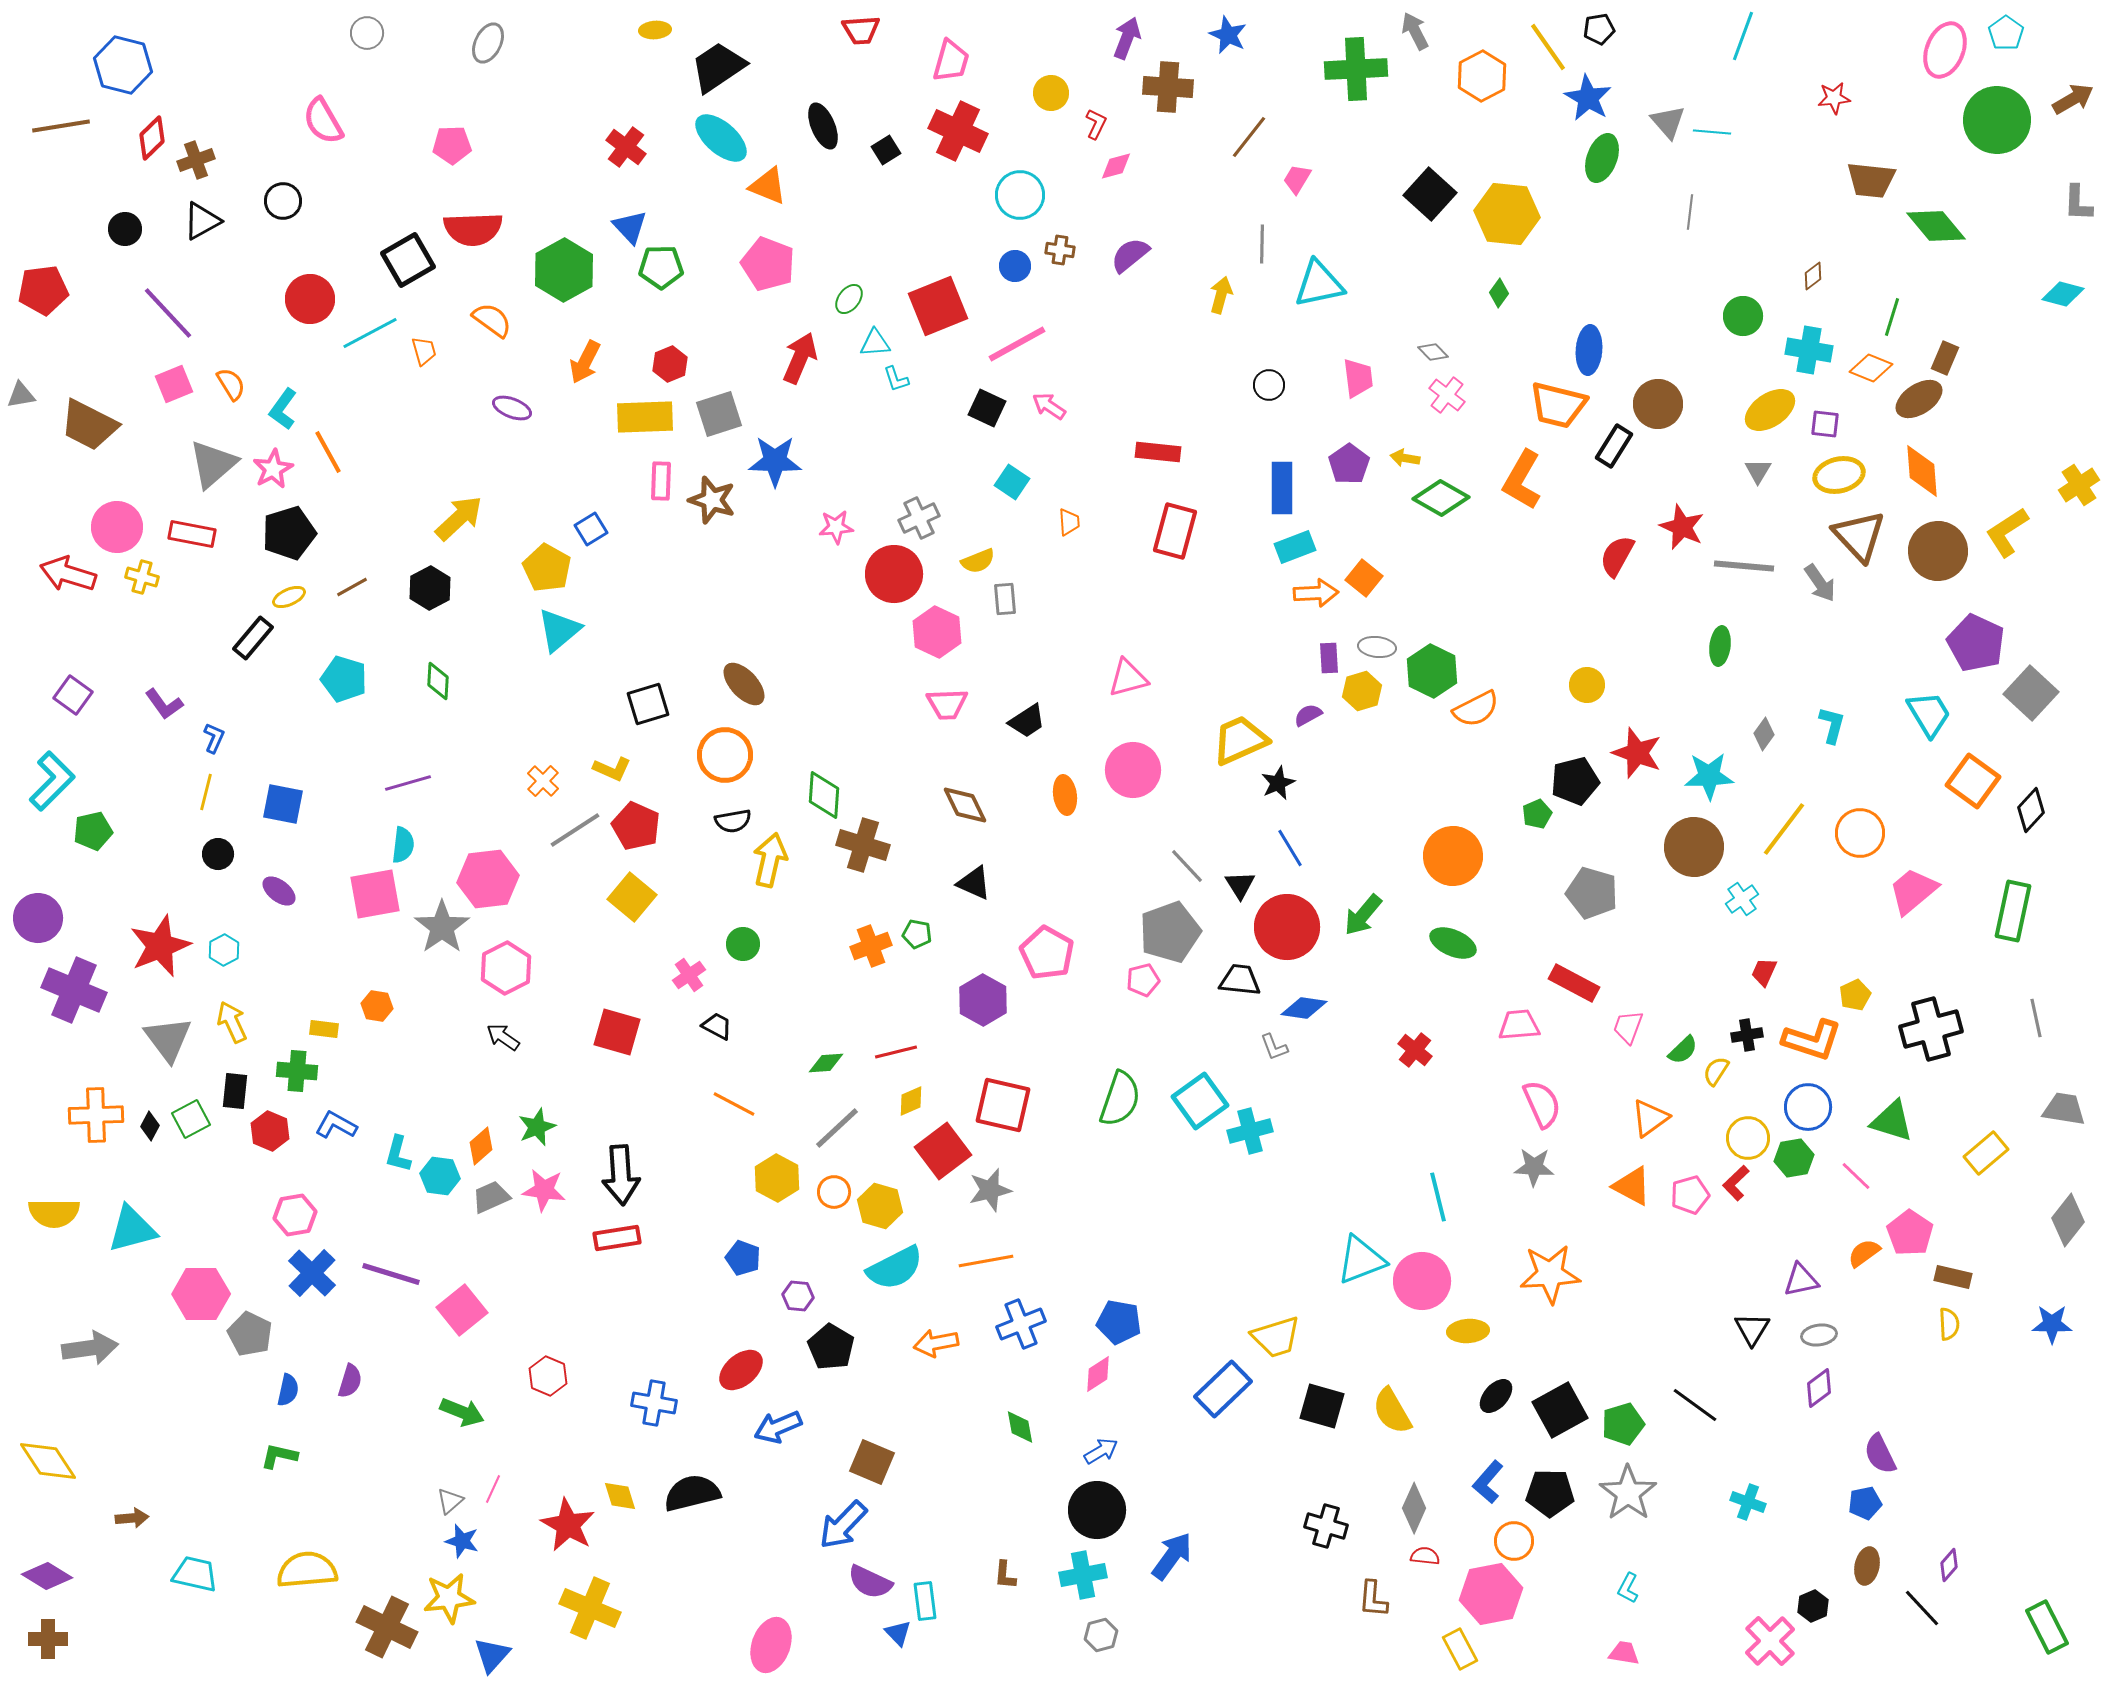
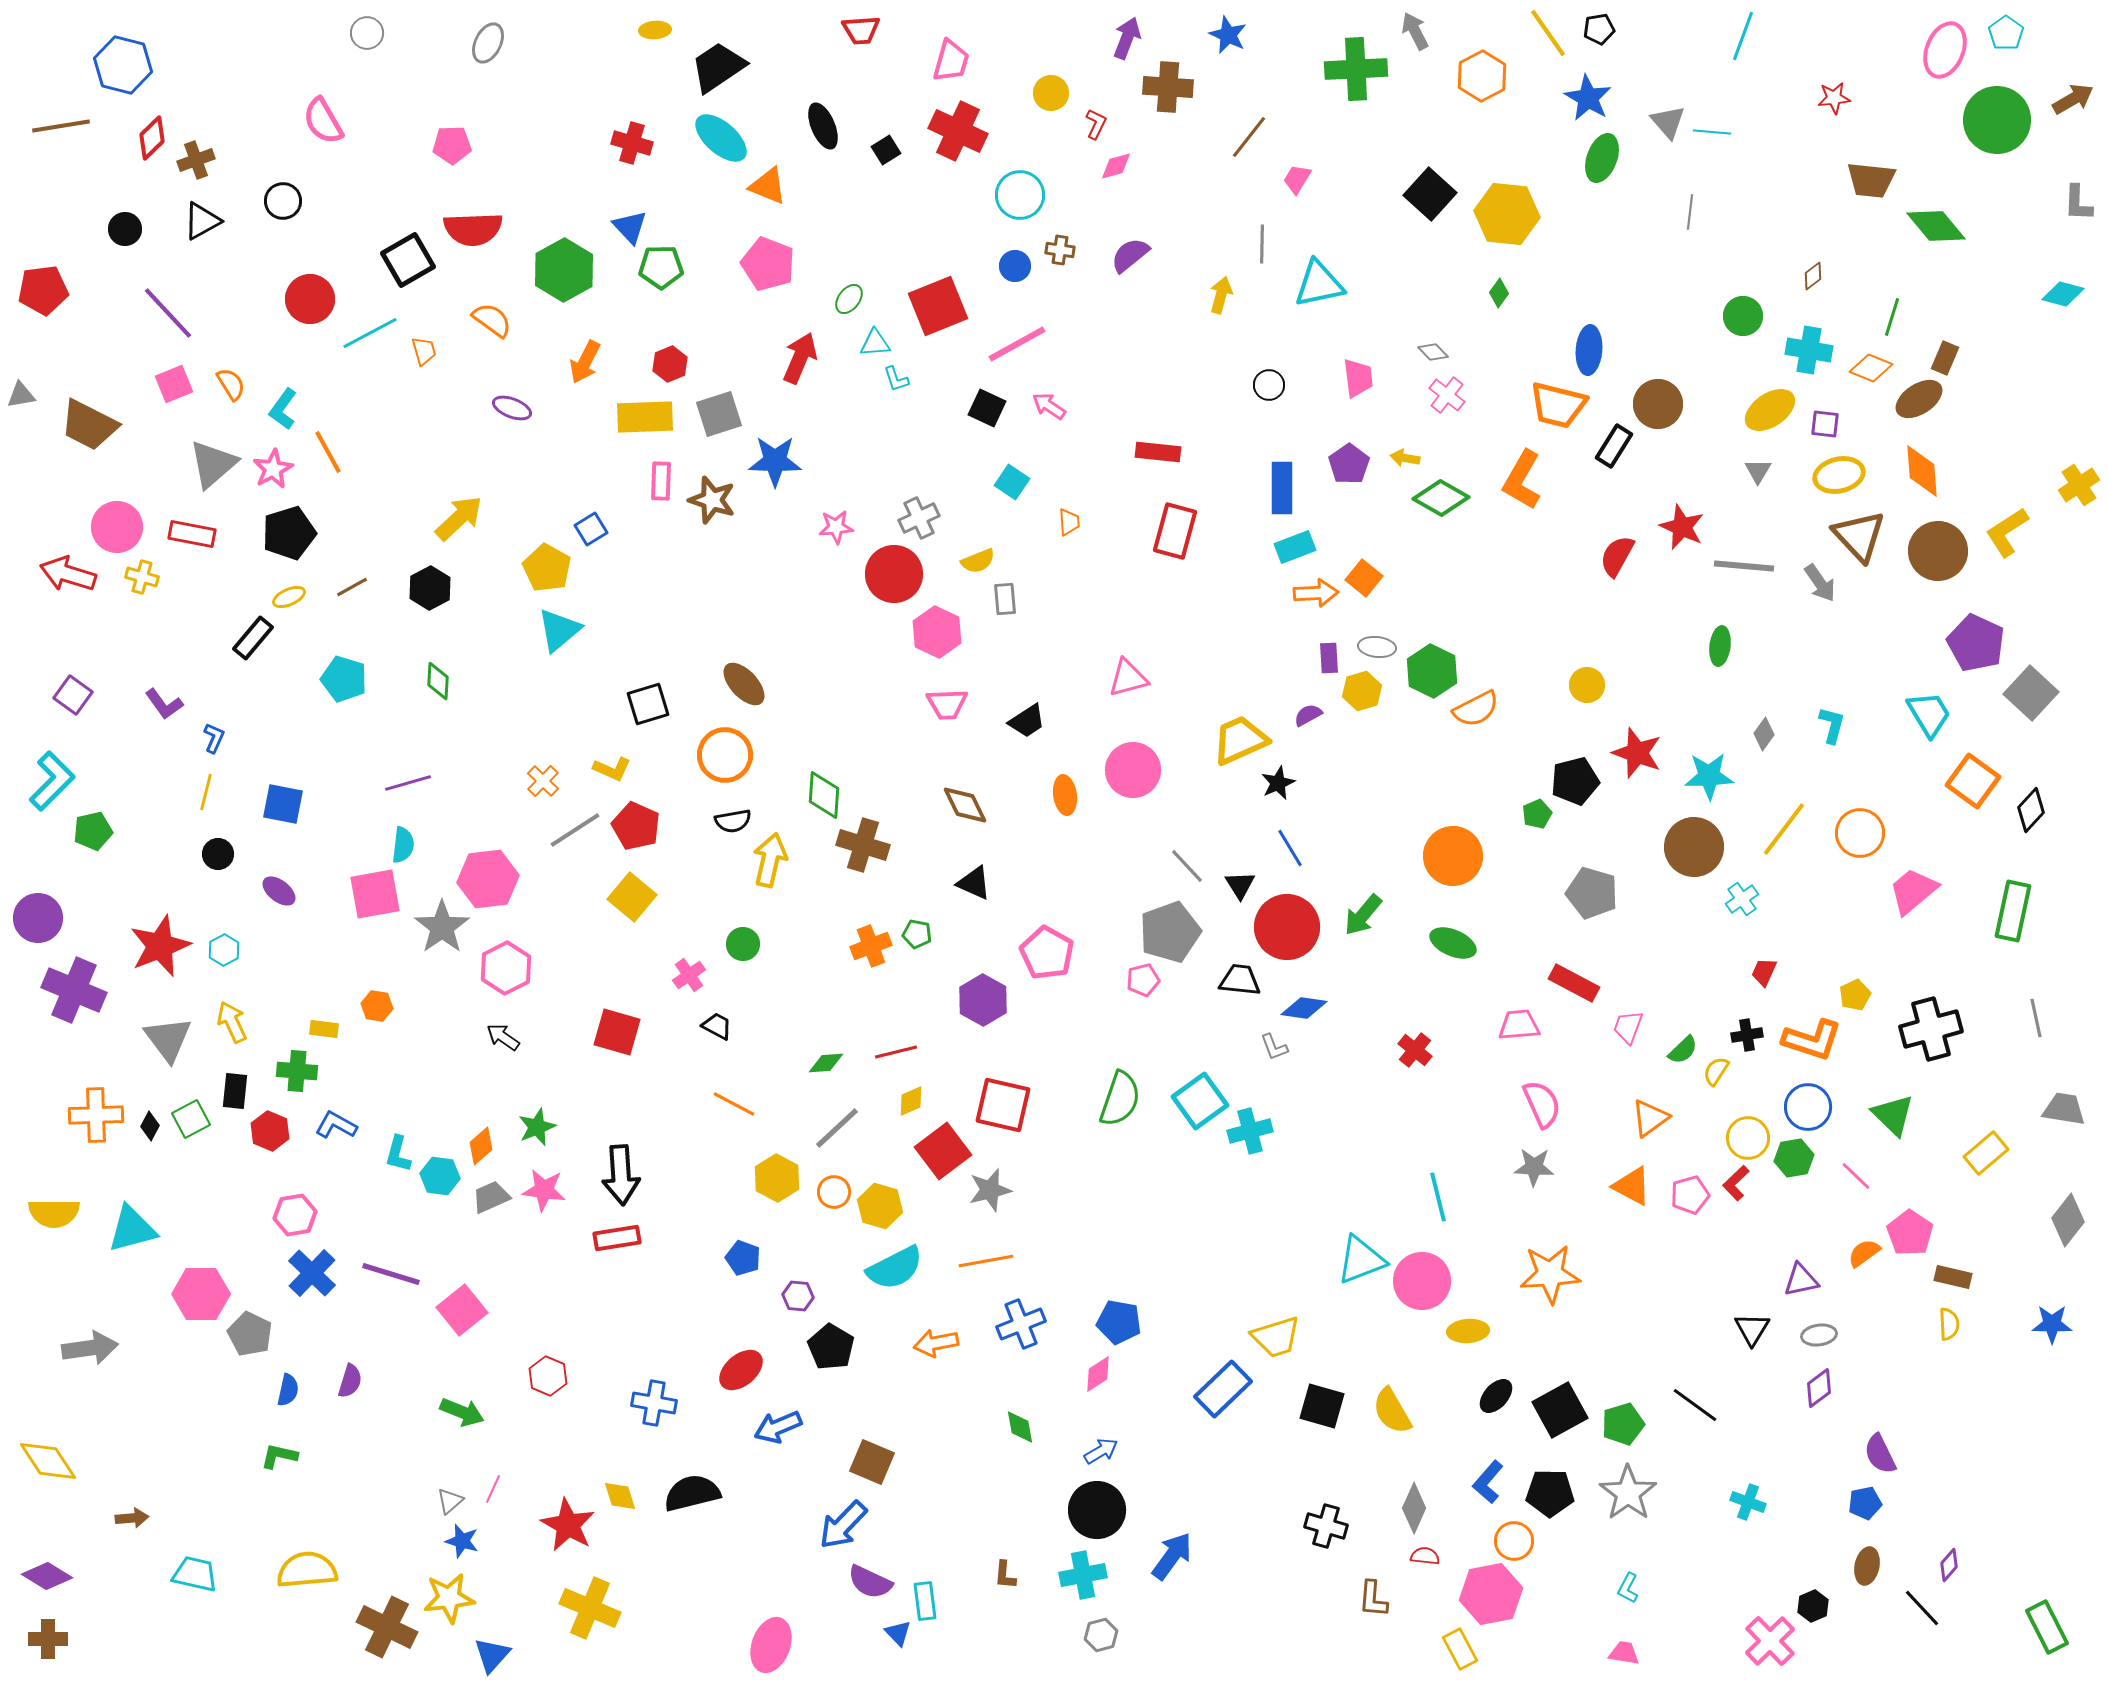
yellow line at (1548, 47): moved 14 px up
red cross at (626, 147): moved 6 px right, 4 px up; rotated 21 degrees counterclockwise
green triangle at (1892, 1121): moved 1 px right, 6 px up; rotated 27 degrees clockwise
